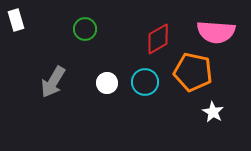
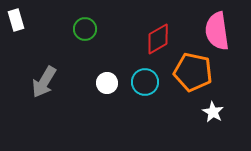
pink semicircle: moved 1 px right, 1 px up; rotated 78 degrees clockwise
gray arrow: moved 9 px left
